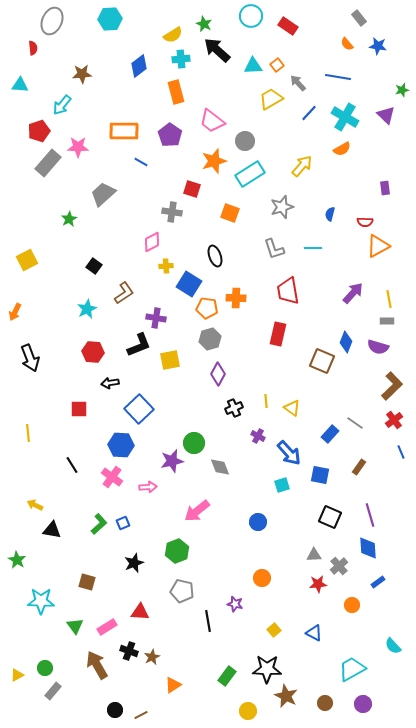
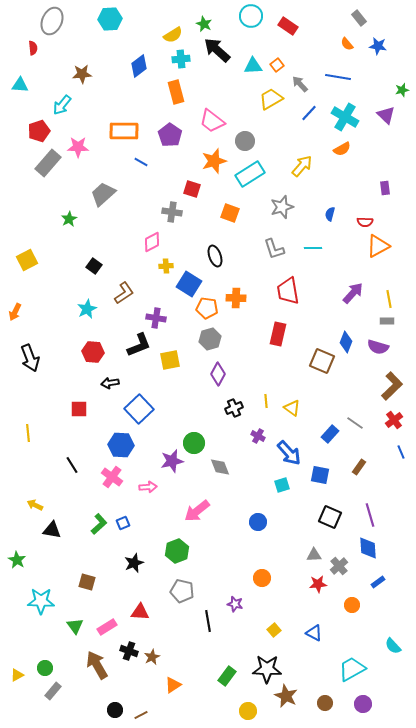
gray arrow at (298, 83): moved 2 px right, 1 px down
